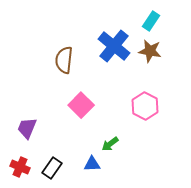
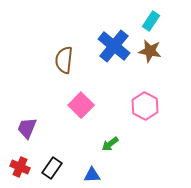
blue triangle: moved 11 px down
